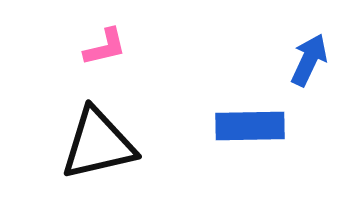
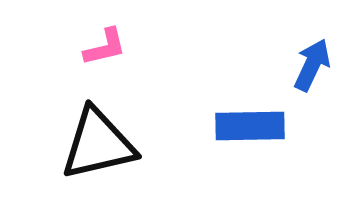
blue arrow: moved 3 px right, 5 px down
